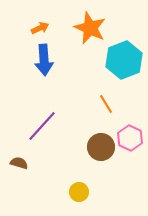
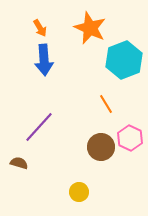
orange arrow: rotated 84 degrees clockwise
purple line: moved 3 px left, 1 px down
